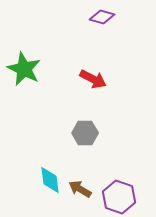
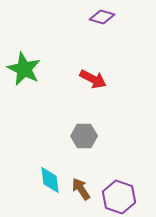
gray hexagon: moved 1 px left, 3 px down
brown arrow: moved 1 px right; rotated 25 degrees clockwise
